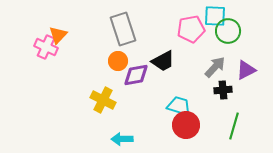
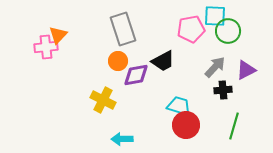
pink cross: rotated 30 degrees counterclockwise
